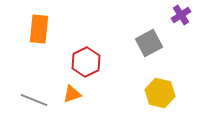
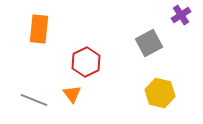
orange triangle: rotated 48 degrees counterclockwise
